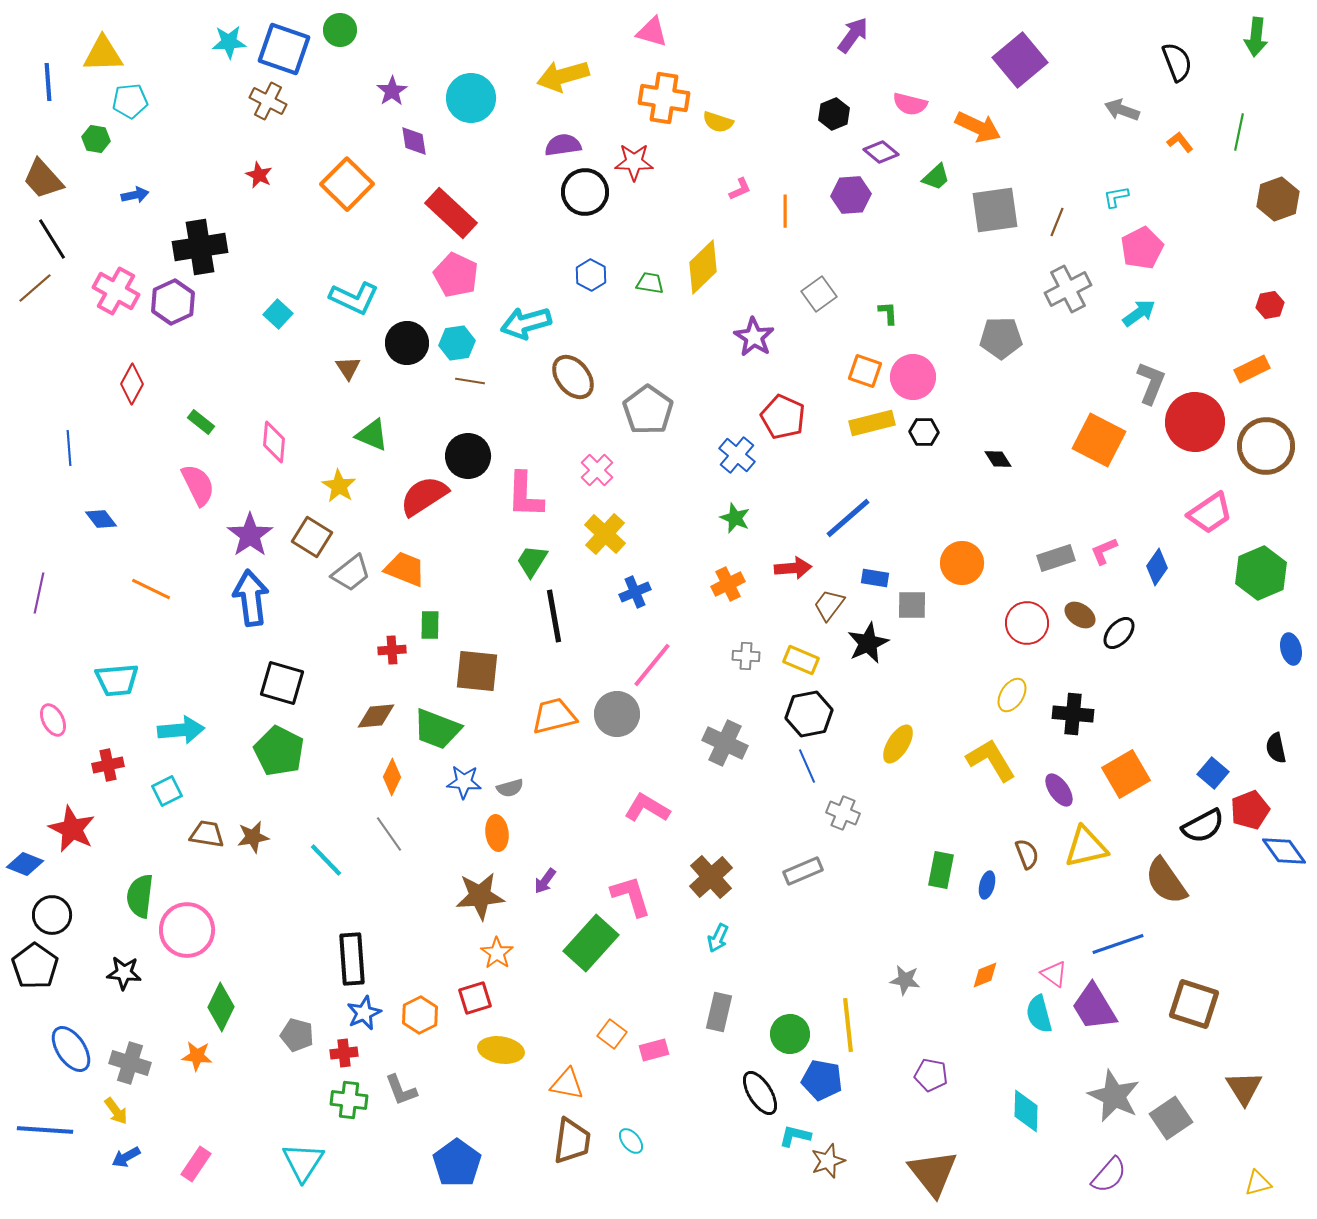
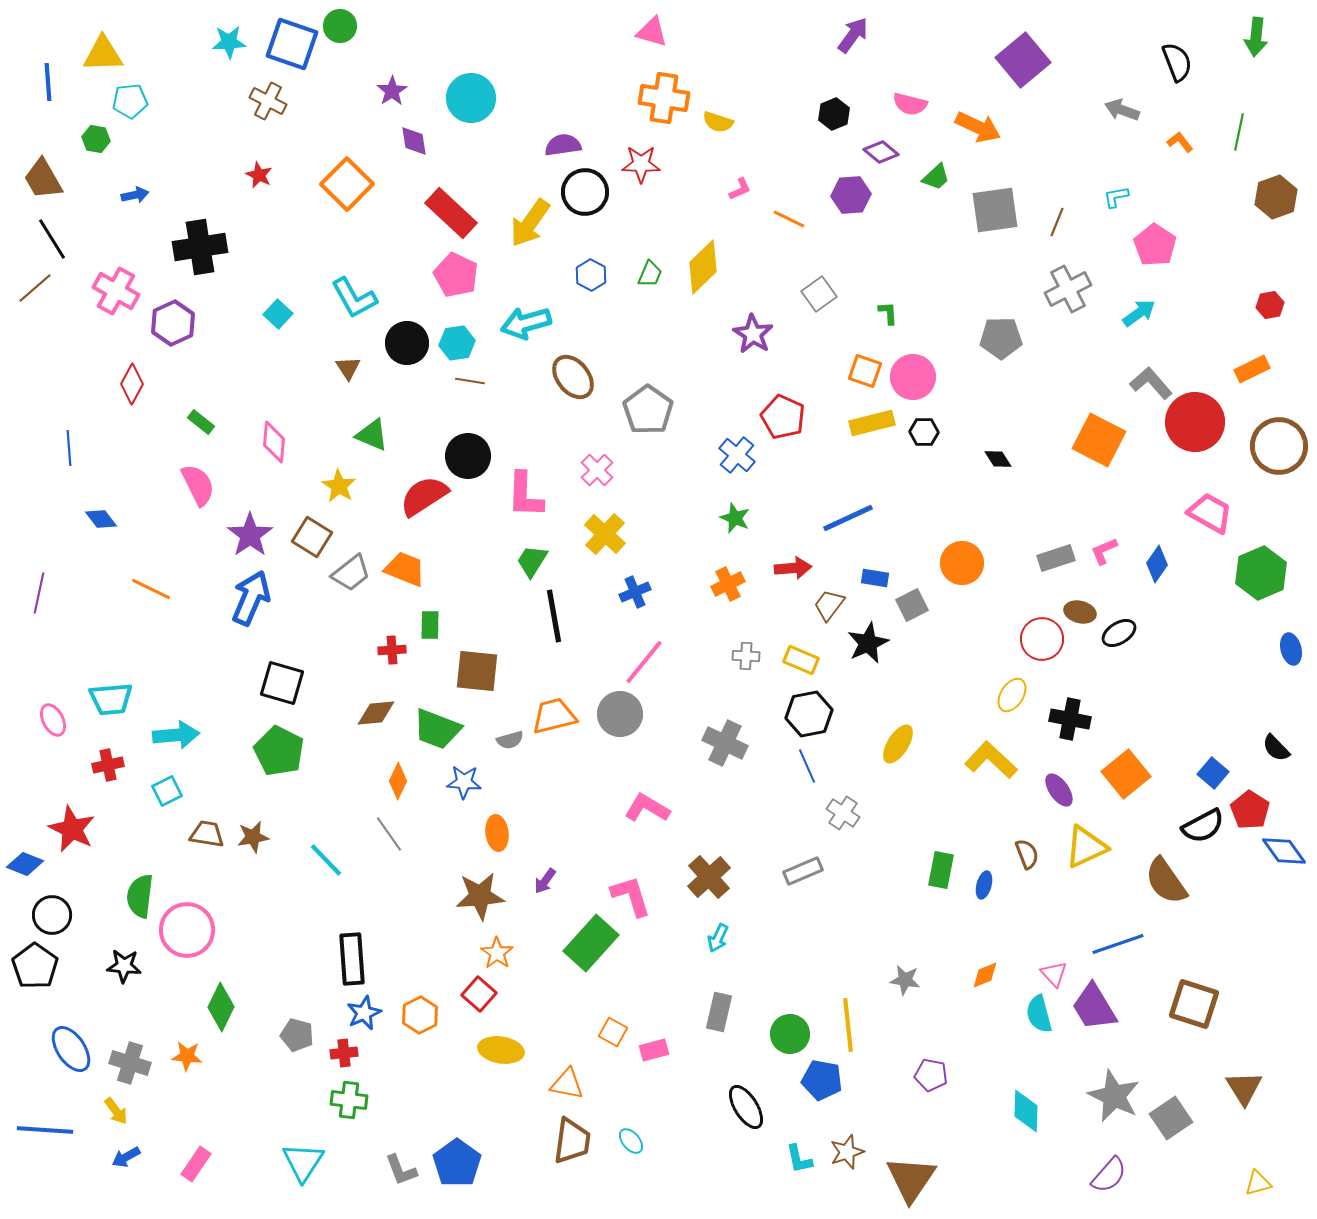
green circle at (340, 30): moved 4 px up
blue square at (284, 49): moved 8 px right, 5 px up
purple square at (1020, 60): moved 3 px right
yellow arrow at (563, 76): moved 33 px left, 147 px down; rotated 39 degrees counterclockwise
red star at (634, 162): moved 7 px right, 2 px down
brown trapezoid at (43, 179): rotated 12 degrees clockwise
brown hexagon at (1278, 199): moved 2 px left, 2 px up
orange line at (785, 211): moved 4 px right, 8 px down; rotated 64 degrees counterclockwise
pink pentagon at (1142, 248): moved 13 px right, 3 px up; rotated 12 degrees counterclockwise
green trapezoid at (650, 283): moved 9 px up; rotated 104 degrees clockwise
cyan L-shape at (354, 298): rotated 36 degrees clockwise
purple hexagon at (173, 302): moved 21 px down
purple star at (754, 337): moved 1 px left, 3 px up
gray L-shape at (1151, 383): rotated 63 degrees counterclockwise
brown circle at (1266, 446): moved 13 px right
pink trapezoid at (1210, 513): rotated 117 degrees counterclockwise
blue line at (848, 518): rotated 16 degrees clockwise
blue diamond at (1157, 567): moved 3 px up
blue arrow at (251, 598): rotated 30 degrees clockwise
gray square at (912, 605): rotated 28 degrees counterclockwise
brown ellipse at (1080, 615): moved 3 px up; rotated 20 degrees counterclockwise
red circle at (1027, 623): moved 15 px right, 16 px down
black ellipse at (1119, 633): rotated 16 degrees clockwise
pink line at (652, 665): moved 8 px left, 3 px up
cyan trapezoid at (117, 680): moved 6 px left, 19 px down
gray circle at (617, 714): moved 3 px right
black cross at (1073, 714): moved 3 px left, 5 px down; rotated 6 degrees clockwise
brown diamond at (376, 716): moved 3 px up
cyan arrow at (181, 730): moved 5 px left, 5 px down
black semicircle at (1276, 748): rotated 32 degrees counterclockwise
yellow L-shape at (991, 760): rotated 16 degrees counterclockwise
orange square at (1126, 774): rotated 9 degrees counterclockwise
orange diamond at (392, 777): moved 6 px right, 4 px down
gray semicircle at (510, 788): moved 48 px up
red pentagon at (1250, 810): rotated 18 degrees counterclockwise
gray cross at (843, 813): rotated 12 degrees clockwise
yellow triangle at (1086, 847): rotated 12 degrees counterclockwise
brown cross at (711, 877): moved 2 px left
blue ellipse at (987, 885): moved 3 px left
black star at (124, 973): moved 7 px up
pink triangle at (1054, 974): rotated 12 degrees clockwise
red square at (475, 998): moved 4 px right, 4 px up; rotated 32 degrees counterclockwise
orange square at (612, 1034): moved 1 px right, 2 px up; rotated 8 degrees counterclockwise
orange star at (197, 1056): moved 10 px left
gray L-shape at (401, 1090): moved 80 px down
black ellipse at (760, 1093): moved 14 px left, 14 px down
cyan L-shape at (795, 1136): moved 4 px right, 23 px down; rotated 116 degrees counterclockwise
brown star at (828, 1161): moved 19 px right, 9 px up
brown triangle at (933, 1173): moved 22 px left, 6 px down; rotated 12 degrees clockwise
